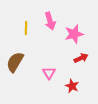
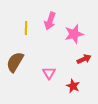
pink arrow: rotated 36 degrees clockwise
red arrow: moved 3 px right, 1 px down
red star: moved 1 px right
